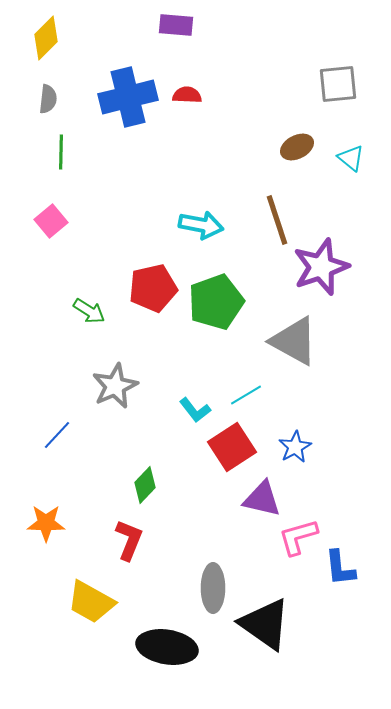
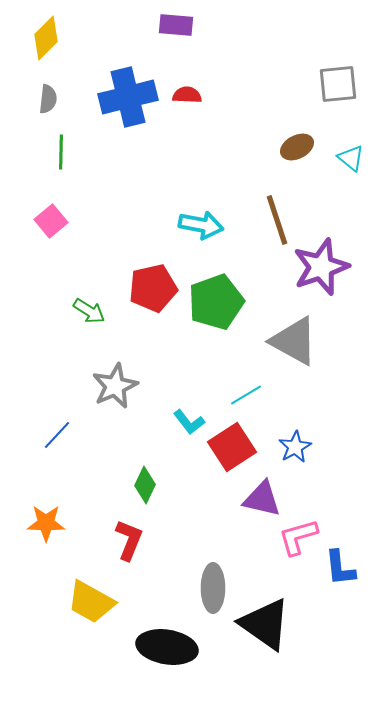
cyan L-shape: moved 6 px left, 12 px down
green diamond: rotated 18 degrees counterclockwise
